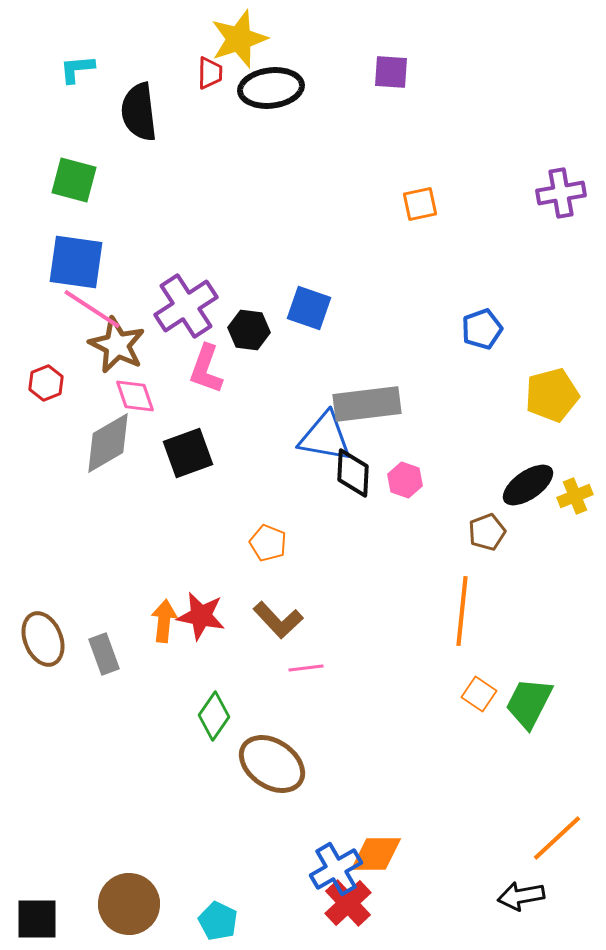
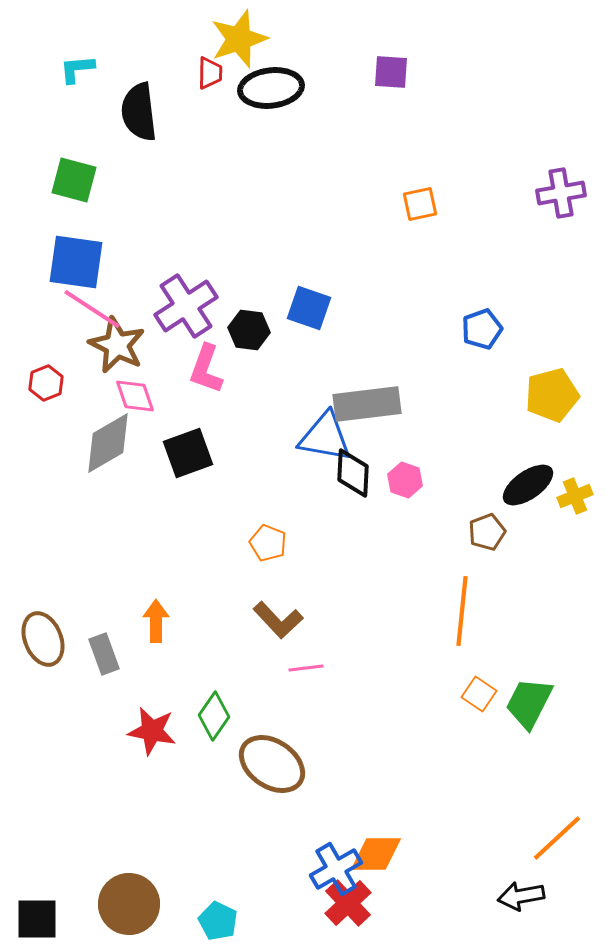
red star at (201, 616): moved 49 px left, 115 px down
orange arrow at (164, 621): moved 8 px left; rotated 6 degrees counterclockwise
